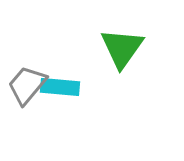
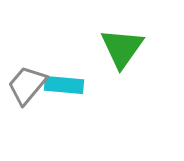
cyan rectangle: moved 4 px right, 2 px up
